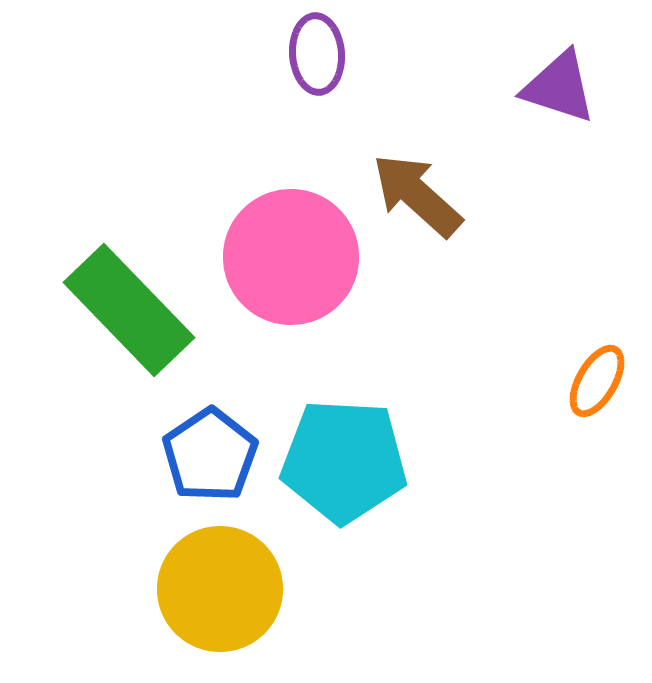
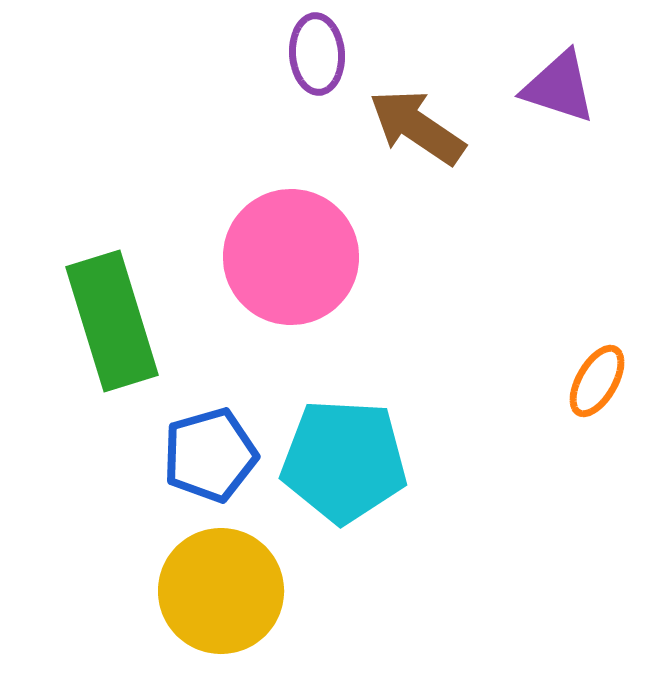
brown arrow: moved 68 px up; rotated 8 degrees counterclockwise
green rectangle: moved 17 px left, 11 px down; rotated 27 degrees clockwise
blue pentagon: rotated 18 degrees clockwise
yellow circle: moved 1 px right, 2 px down
